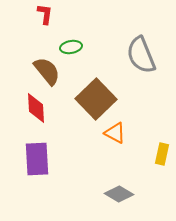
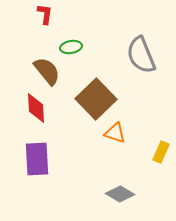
orange triangle: rotated 10 degrees counterclockwise
yellow rectangle: moved 1 px left, 2 px up; rotated 10 degrees clockwise
gray diamond: moved 1 px right
